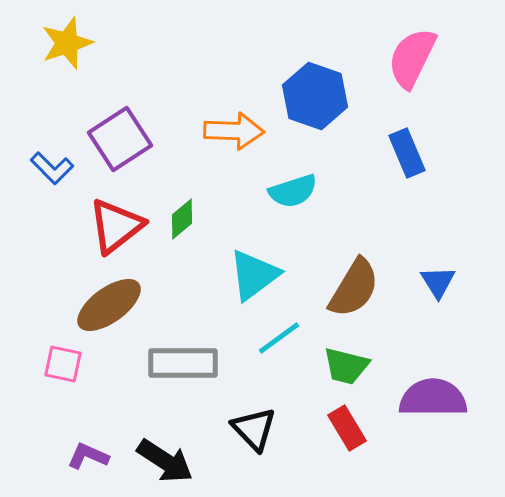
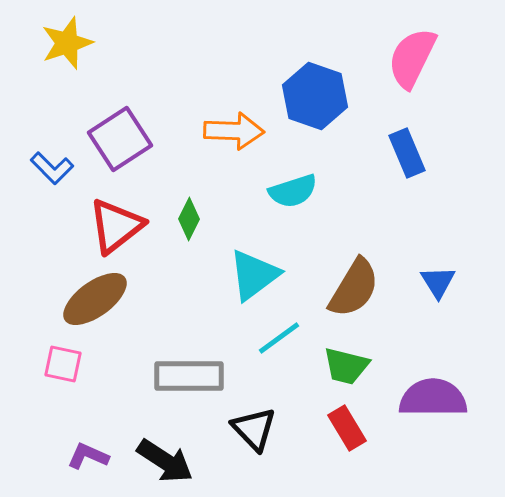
green diamond: moved 7 px right; rotated 24 degrees counterclockwise
brown ellipse: moved 14 px left, 6 px up
gray rectangle: moved 6 px right, 13 px down
